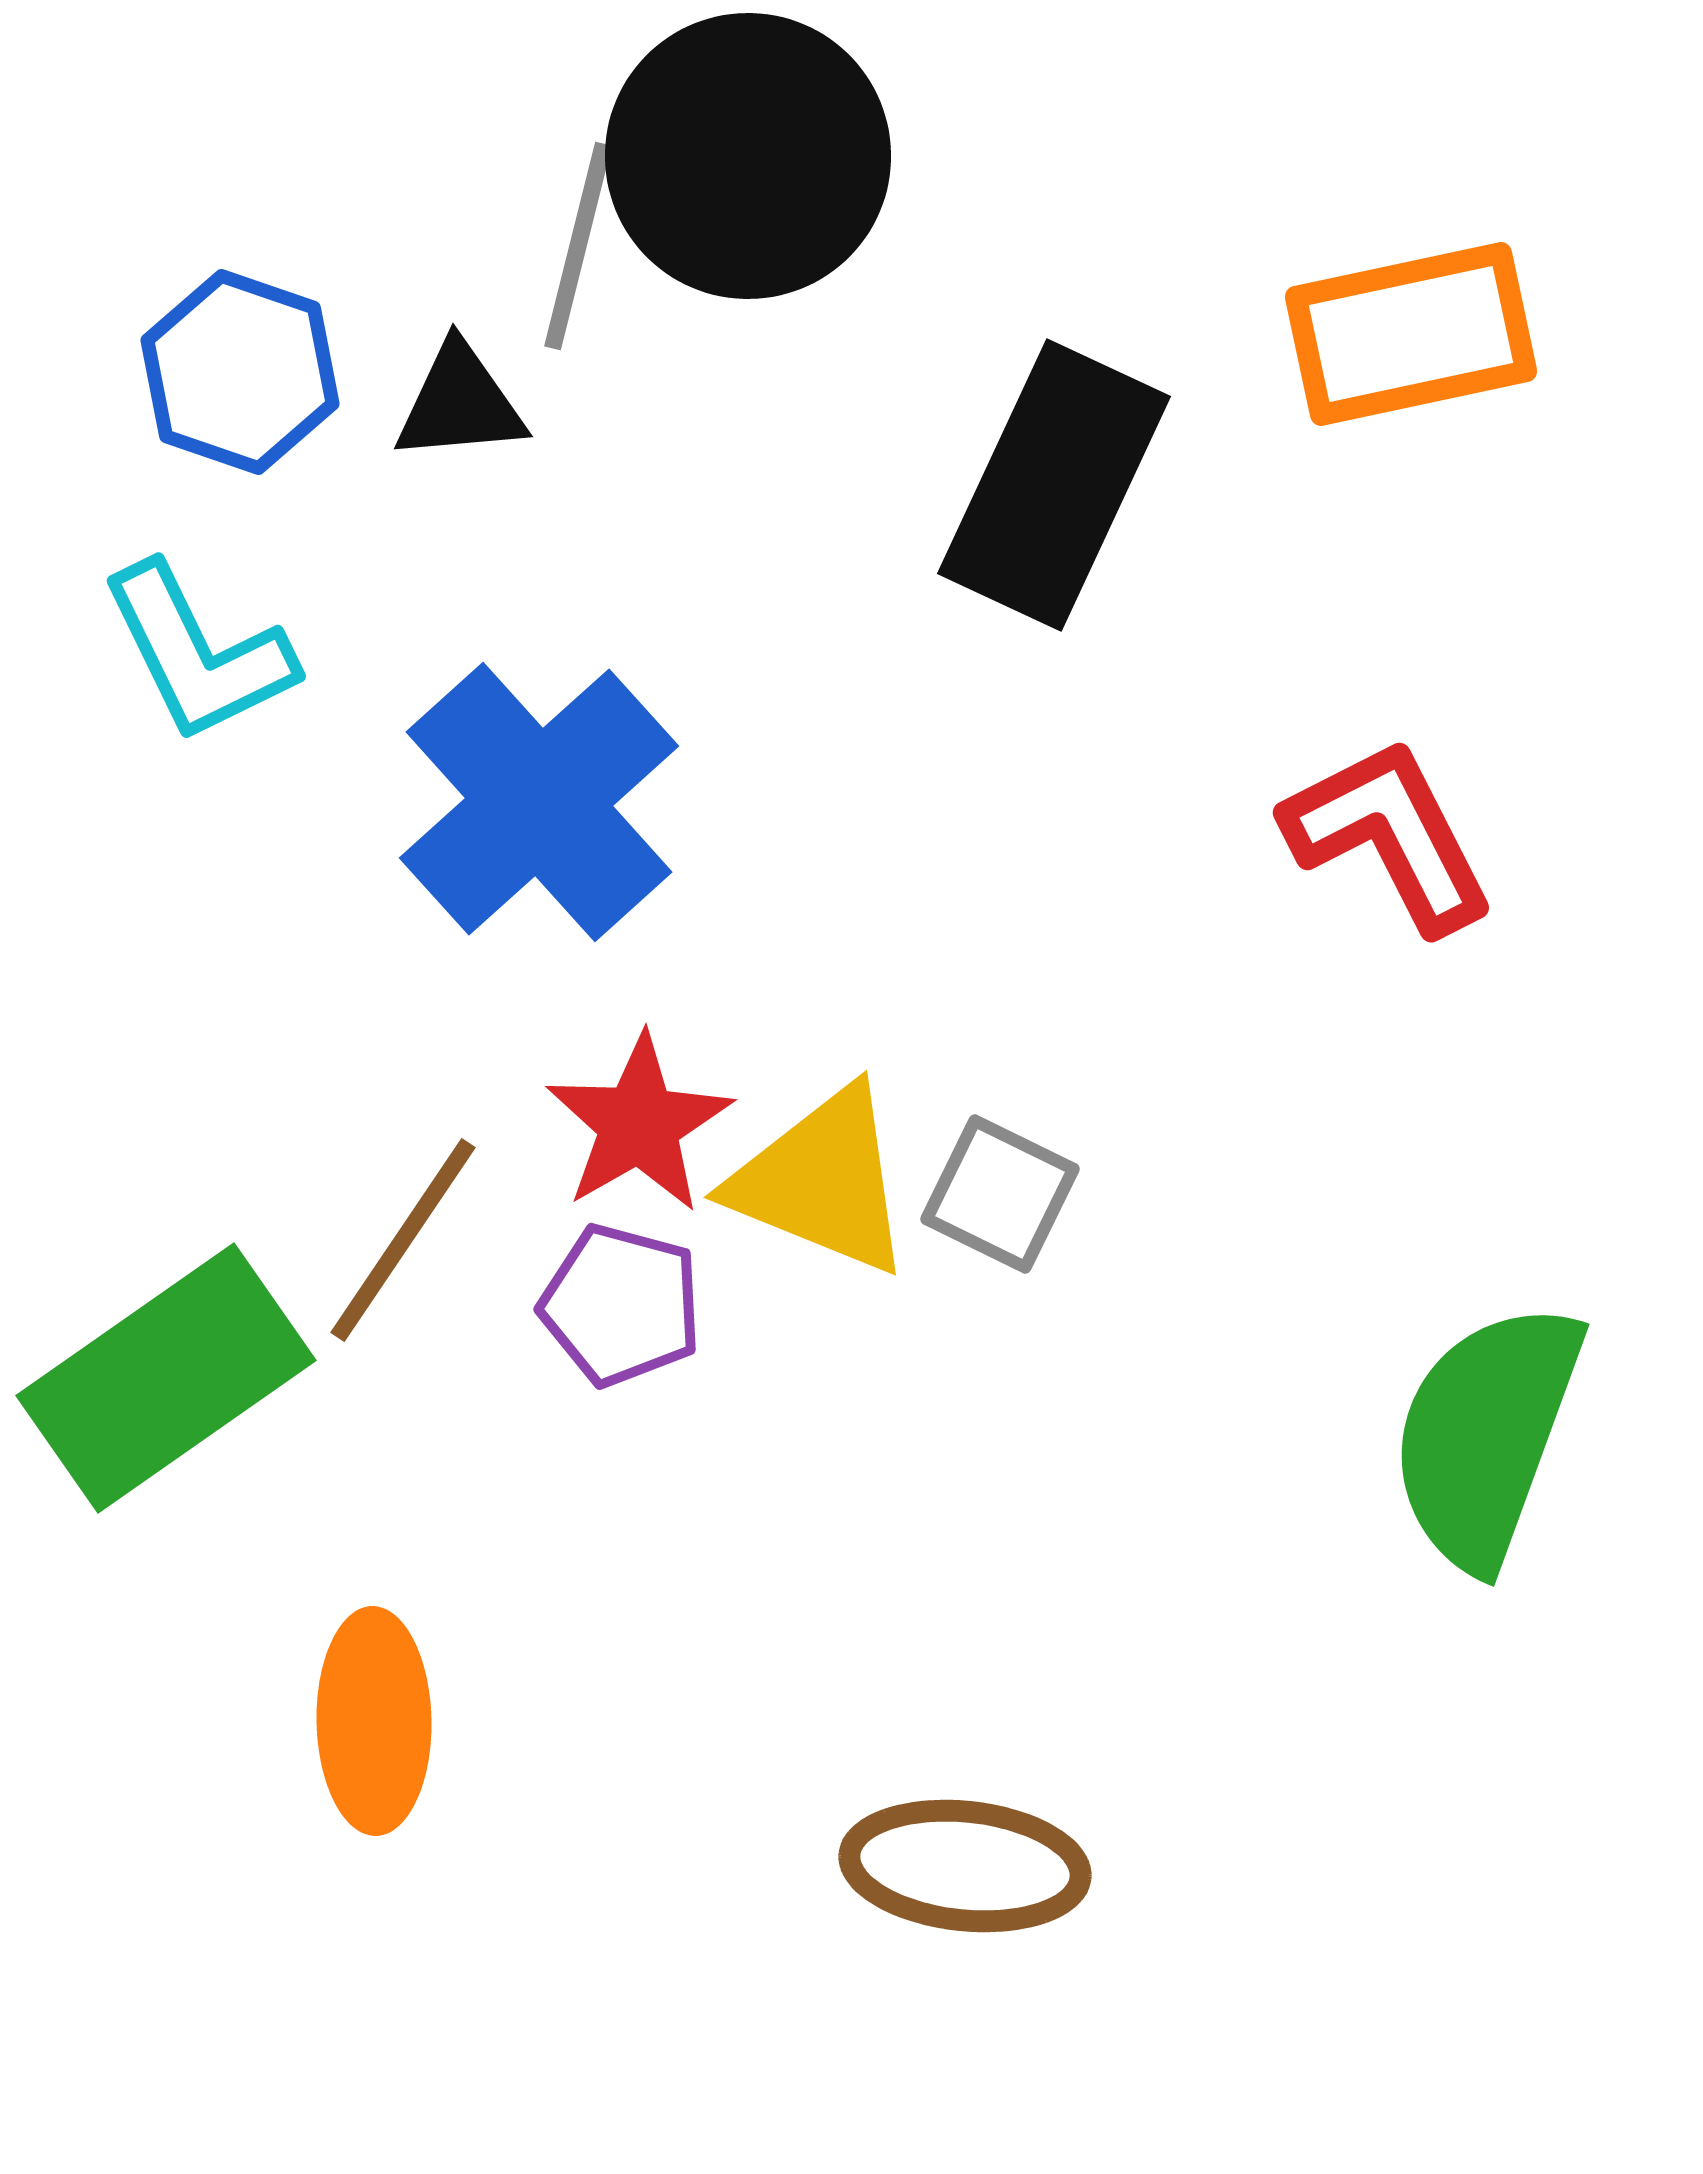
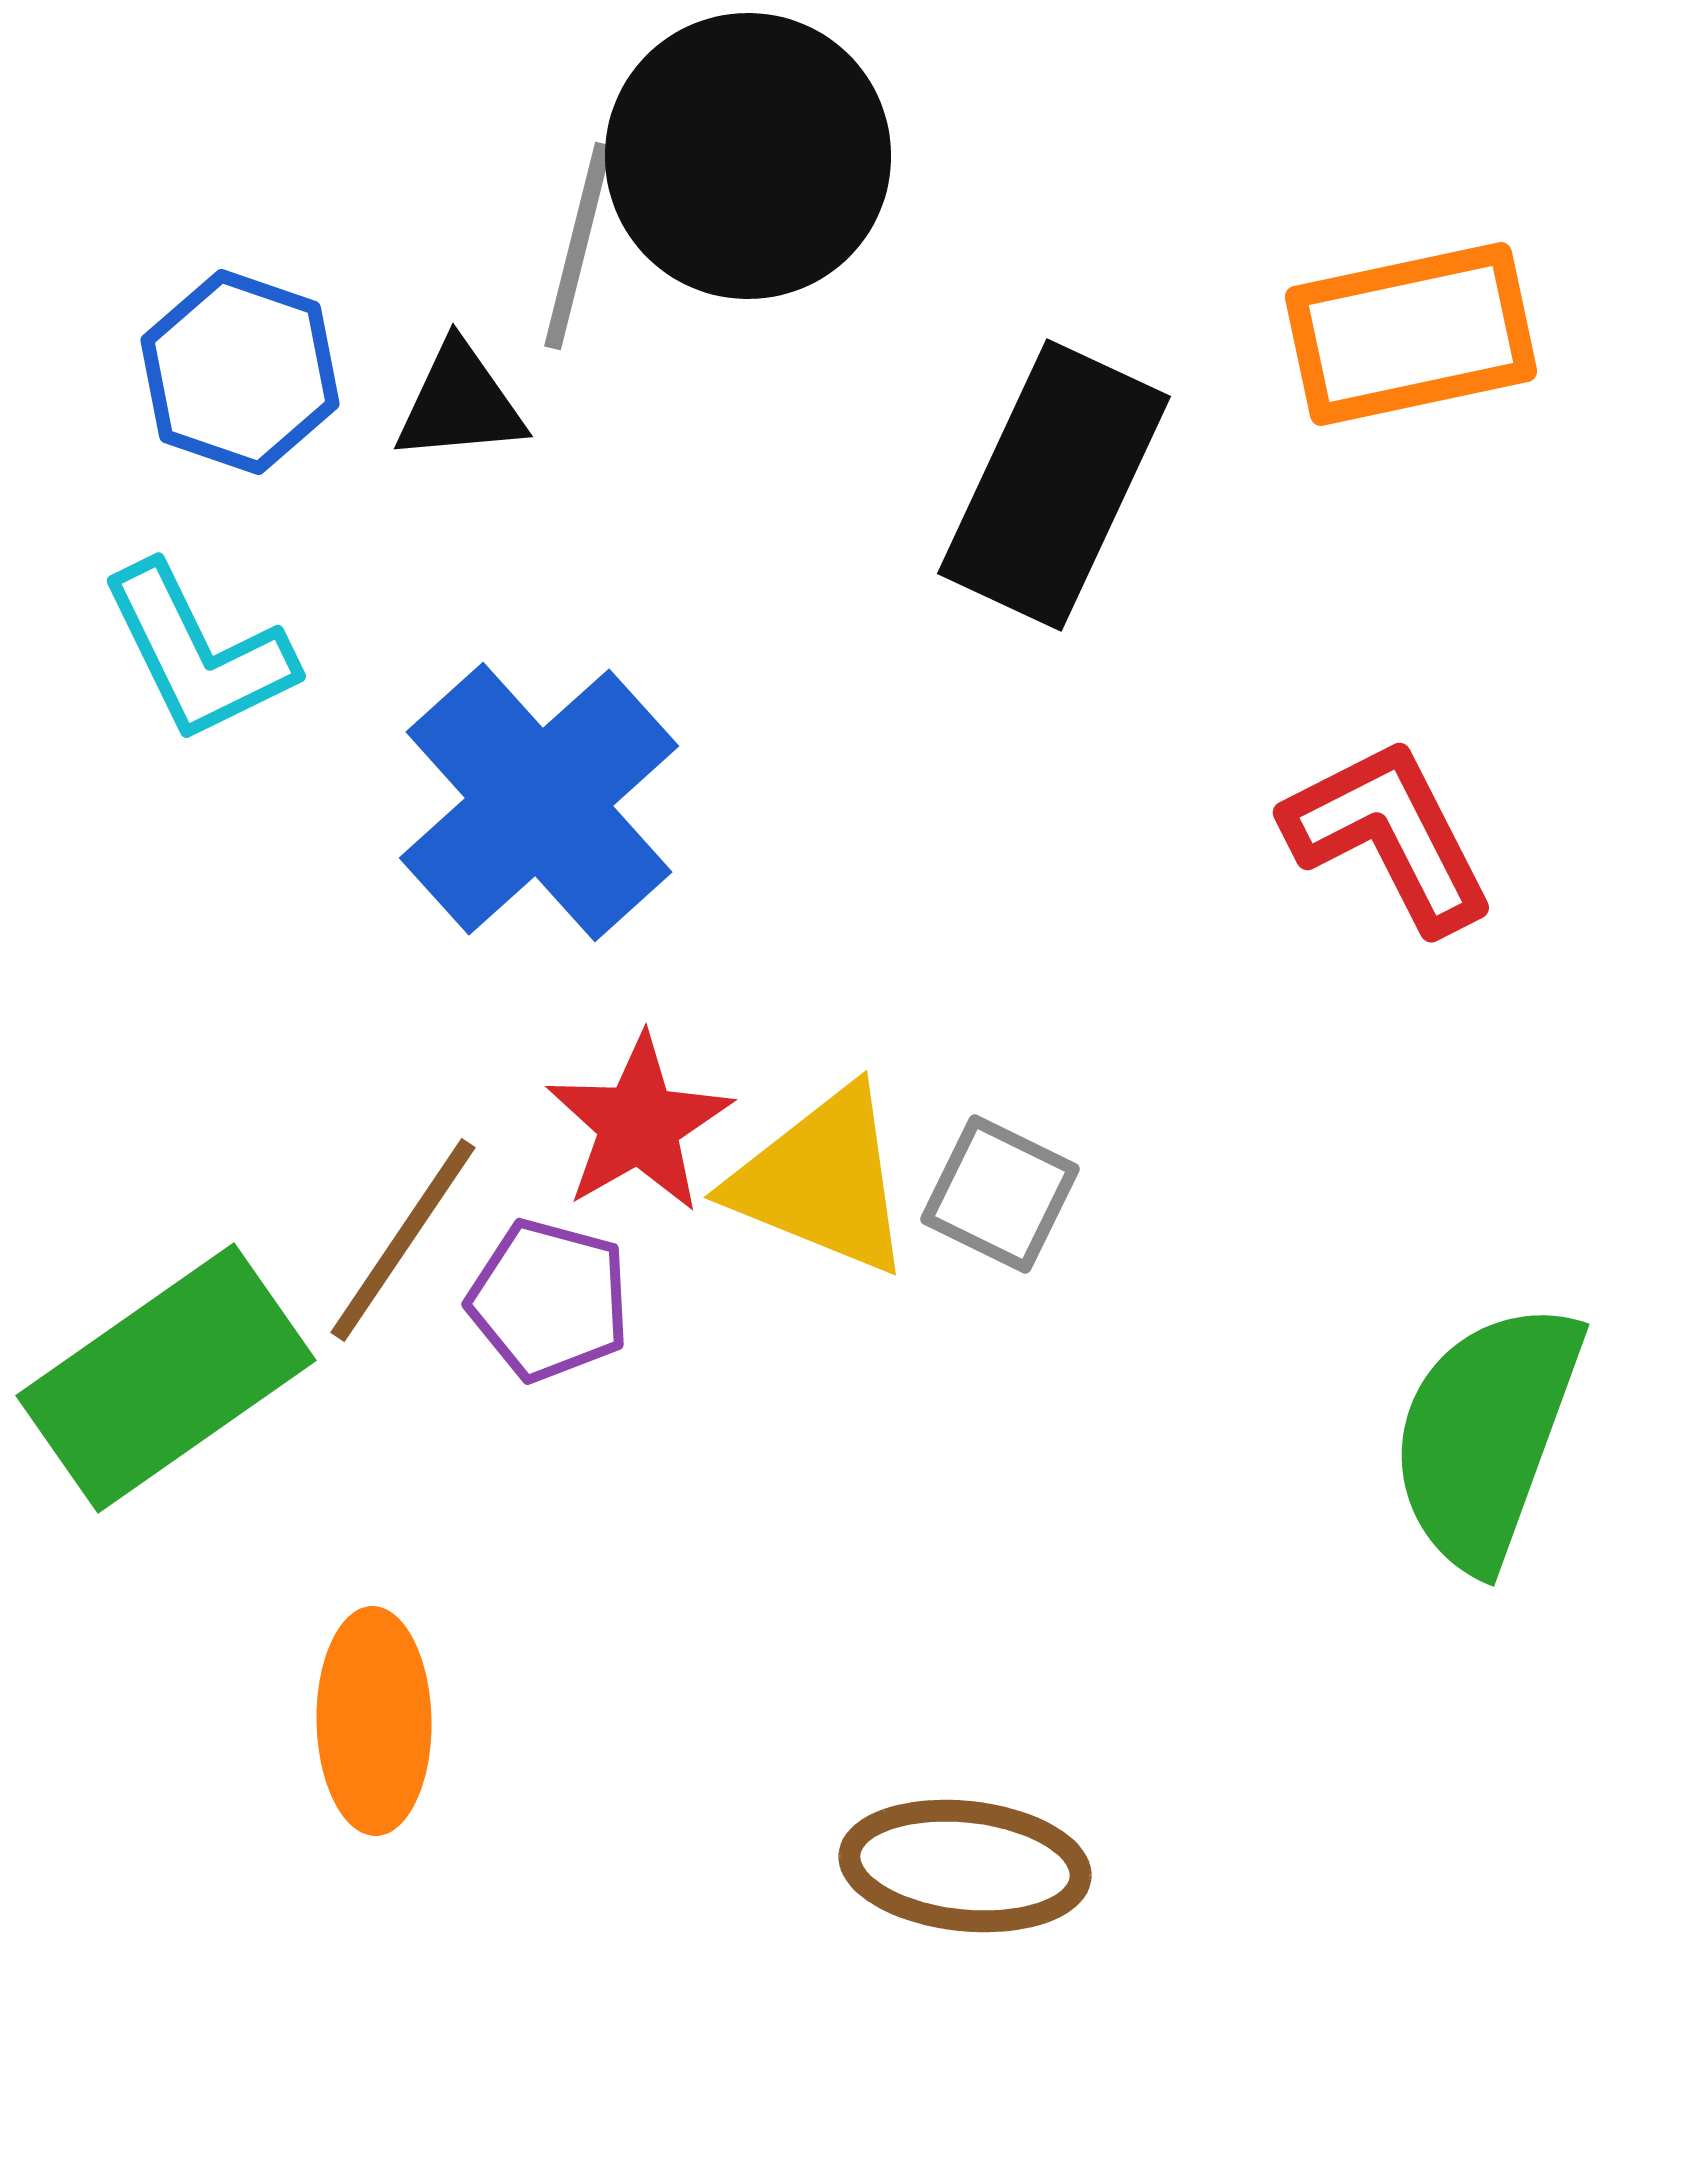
purple pentagon: moved 72 px left, 5 px up
